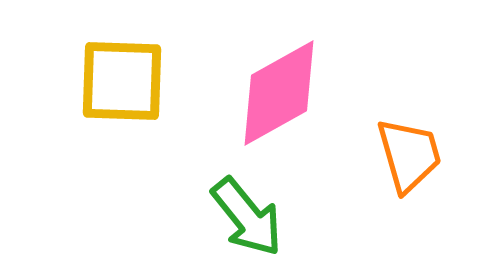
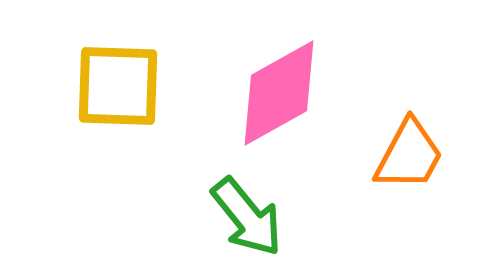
yellow square: moved 4 px left, 5 px down
orange trapezoid: rotated 44 degrees clockwise
